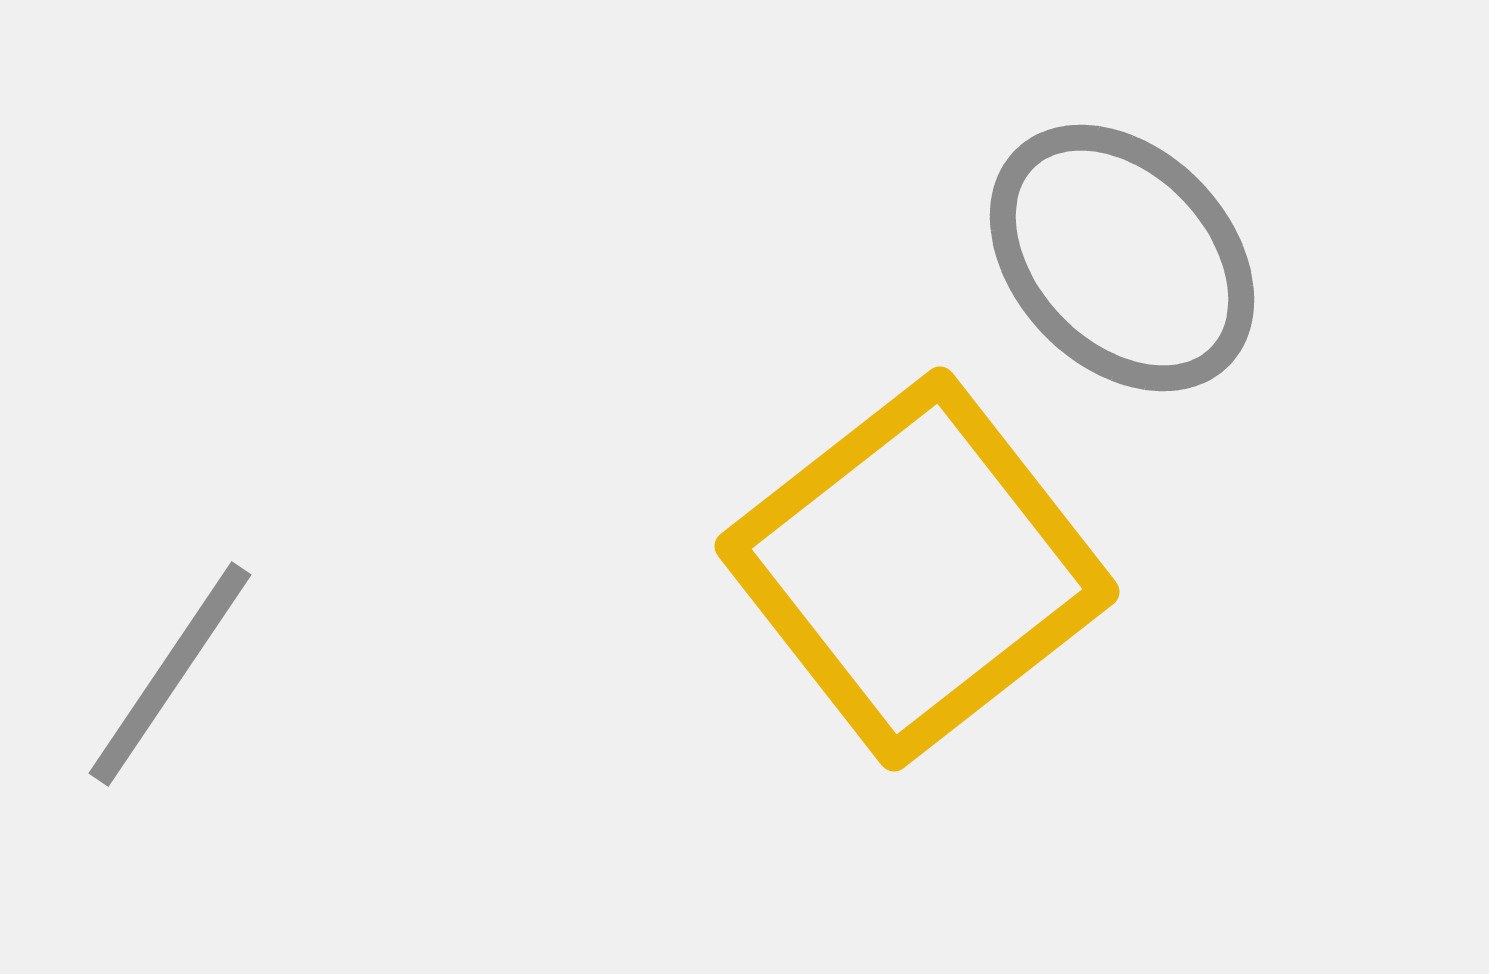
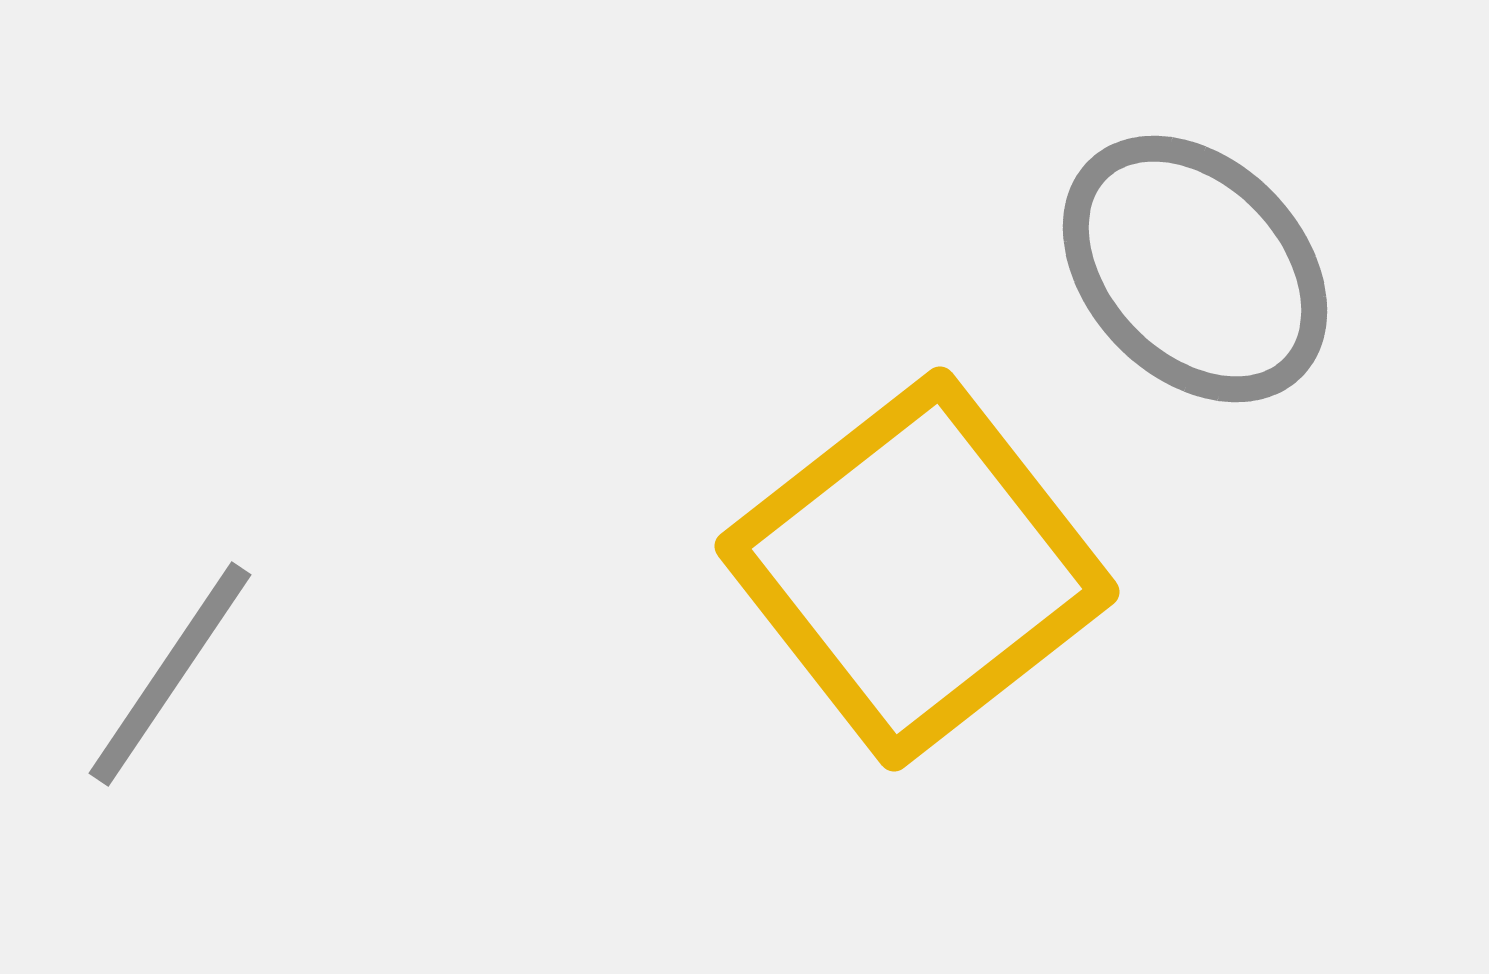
gray ellipse: moved 73 px right, 11 px down
